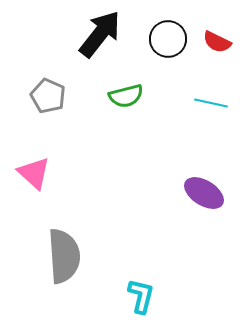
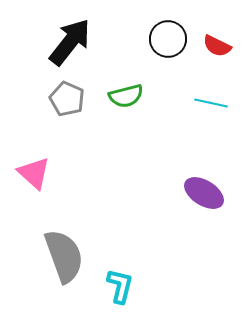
black arrow: moved 30 px left, 8 px down
red semicircle: moved 4 px down
gray pentagon: moved 19 px right, 3 px down
gray semicircle: rotated 16 degrees counterclockwise
cyan L-shape: moved 21 px left, 10 px up
